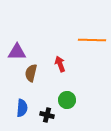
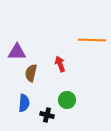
blue semicircle: moved 2 px right, 5 px up
